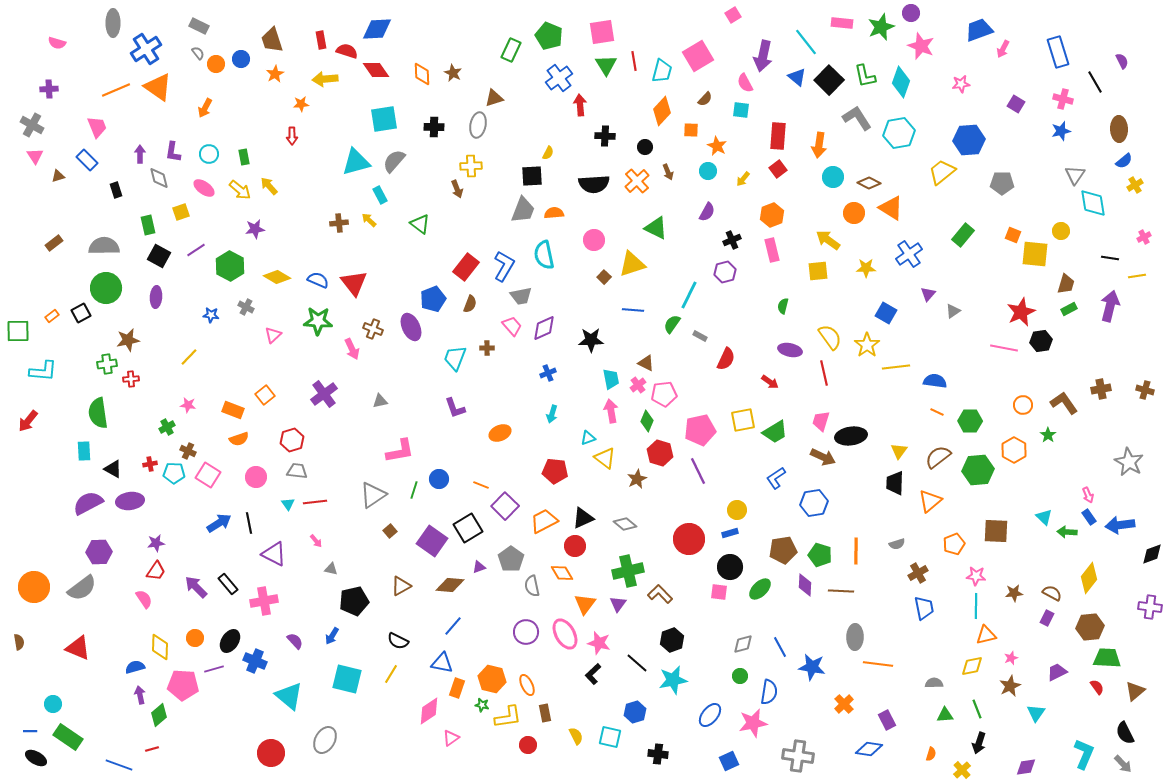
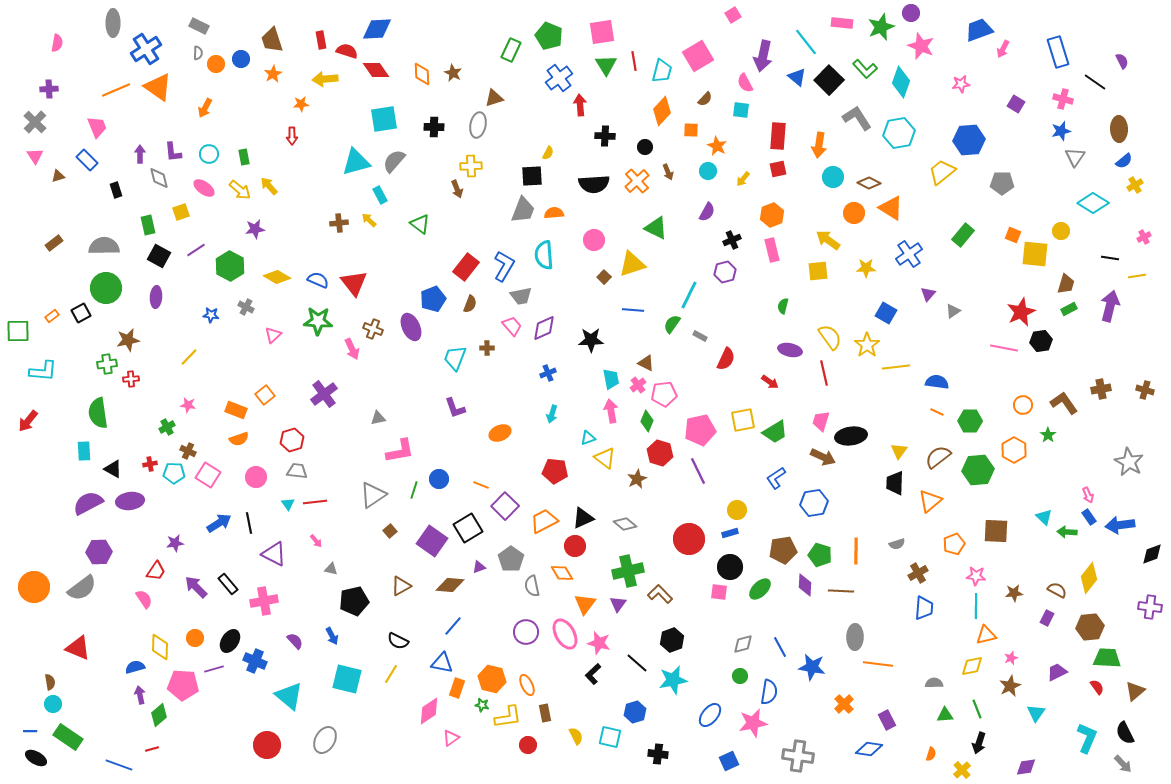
pink semicircle at (57, 43): rotated 96 degrees counterclockwise
gray semicircle at (198, 53): rotated 40 degrees clockwise
orange star at (275, 74): moved 2 px left
green L-shape at (865, 76): moved 7 px up; rotated 30 degrees counterclockwise
black line at (1095, 82): rotated 25 degrees counterclockwise
gray cross at (32, 125): moved 3 px right, 3 px up; rotated 15 degrees clockwise
purple L-shape at (173, 152): rotated 15 degrees counterclockwise
red square at (778, 169): rotated 24 degrees clockwise
gray triangle at (1075, 175): moved 18 px up
cyan diamond at (1093, 203): rotated 48 degrees counterclockwise
cyan semicircle at (544, 255): rotated 8 degrees clockwise
blue semicircle at (935, 381): moved 2 px right, 1 px down
gray triangle at (380, 401): moved 2 px left, 17 px down
orange rectangle at (233, 410): moved 3 px right
purple star at (156, 543): moved 19 px right
brown semicircle at (1052, 593): moved 5 px right, 3 px up
blue trapezoid at (924, 608): rotated 15 degrees clockwise
blue arrow at (332, 636): rotated 60 degrees counterclockwise
brown semicircle at (19, 642): moved 31 px right, 40 px down
red circle at (271, 753): moved 4 px left, 8 px up
cyan L-shape at (1084, 754): moved 3 px right, 16 px up
